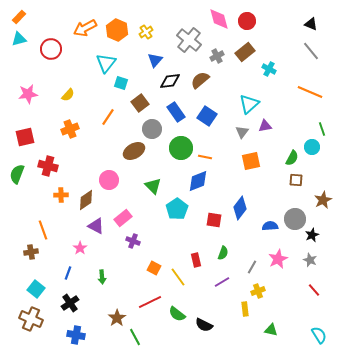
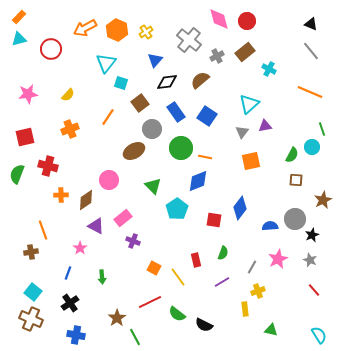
black diamond at (170, 81): moved 3 px left, 1 px down
green semicircle at (292, 158): moved 3 px up
cyan square at (36, 289): moved 3 px left, 3 px down
